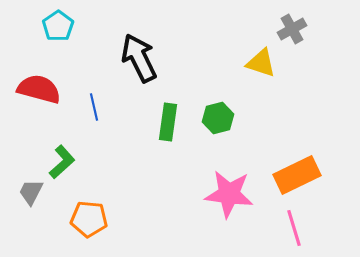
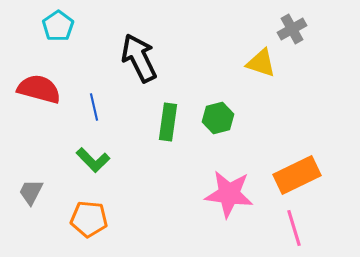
green L-shape: moved 31 px right, 2 px up; rotated 88 degrees clockwise
